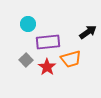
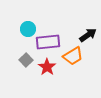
cyan circle: moved 5 px down
black arrow: moved 3 px down
orange trapezoid: moved 2 px right, 3 px up; rotated 15 degrees counterclockwise
